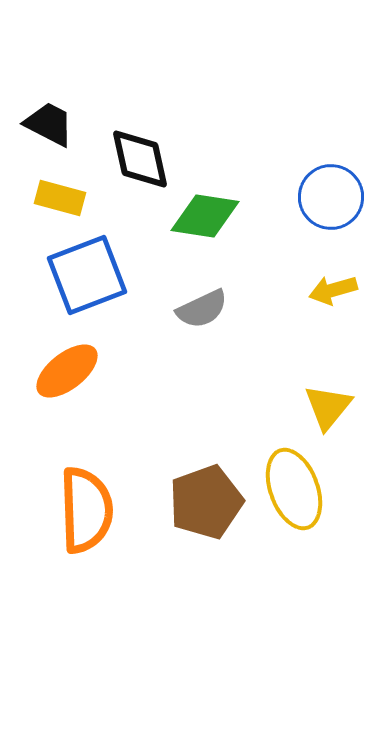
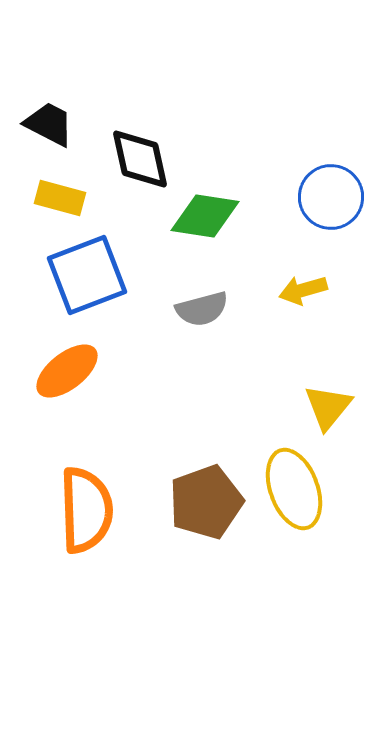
yellow arrow: moved 30 px left
gray semicircle: rotated 10 degrees clockwise
